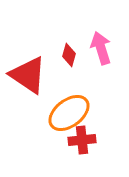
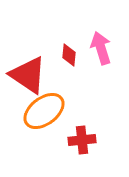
red diamond: rotated 10 degrees counterclockwise
orange ellipse: moved 25 px left, 2 px up
